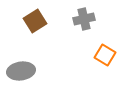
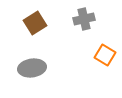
brown square: moved 2 px down
gray ellipse: moved 11 px right, 3 px up
